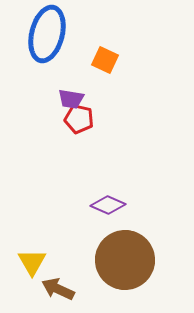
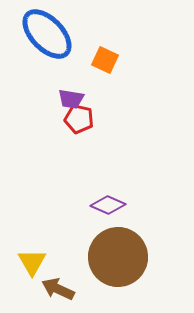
blue ellipse: rotated 58 degrees counterclockwise
brown circle: moved 7 px left, 3 px up
